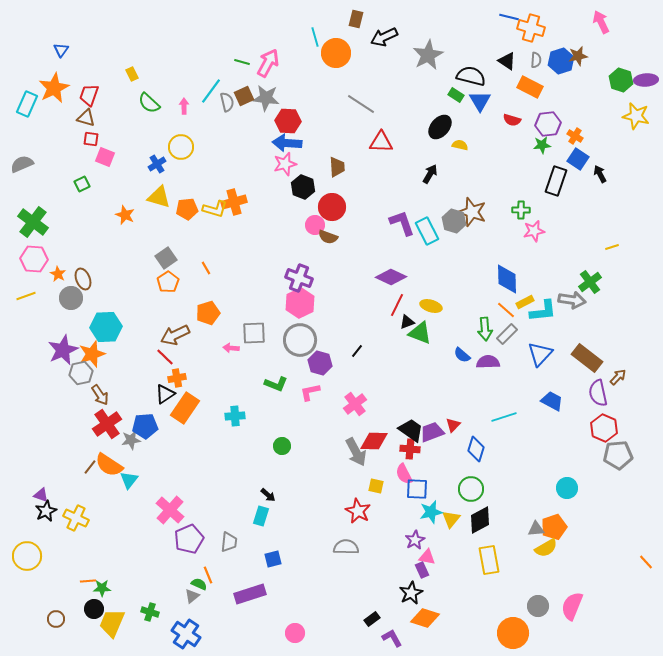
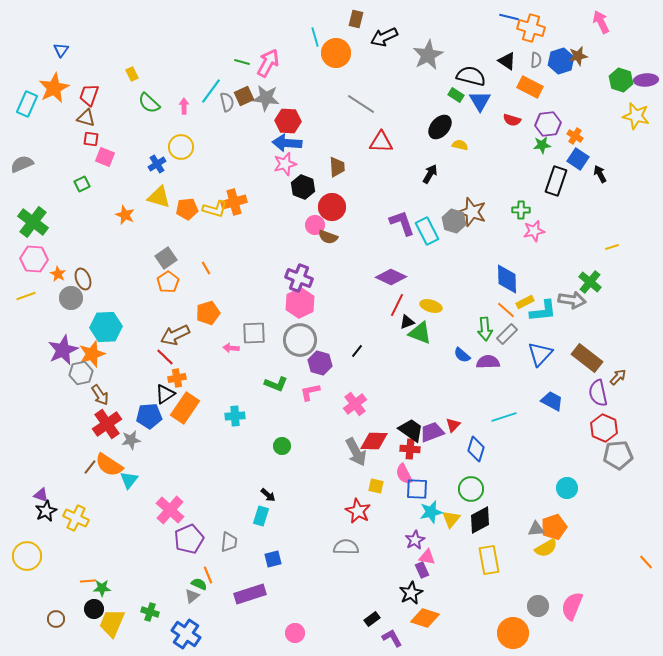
green cross at (590, 282): rotated 15 degrees counterclockwise
blue pentagon at (145, 426): moved 4 px right, 10 px up
